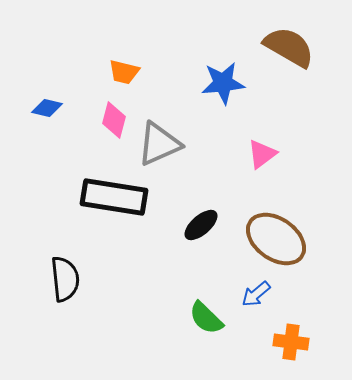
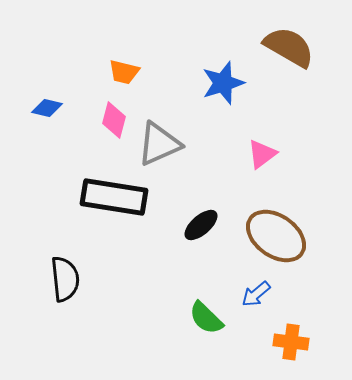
blue star: rotated 12 degrees counterclockwise
brown ellipse: moved 3 px up
